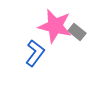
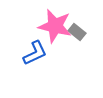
blue L-shape: rotated 28 degrees clockwise
